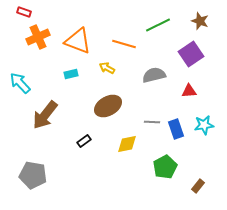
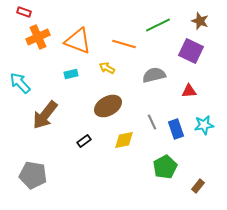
purple square: moved 3 px up; rotated 30 degrees counterclockwise
gray line: rotated 63 degrees clockwise
yellow diamond: moved 3 px left, 4 px up
